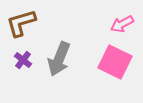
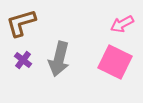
gray arrow: rotated 8 degrees counterclockwise
